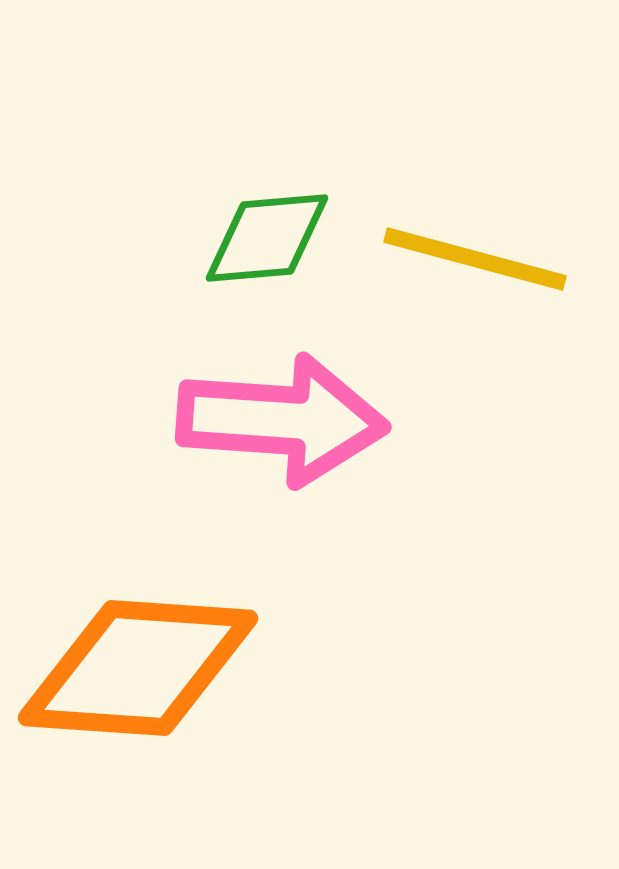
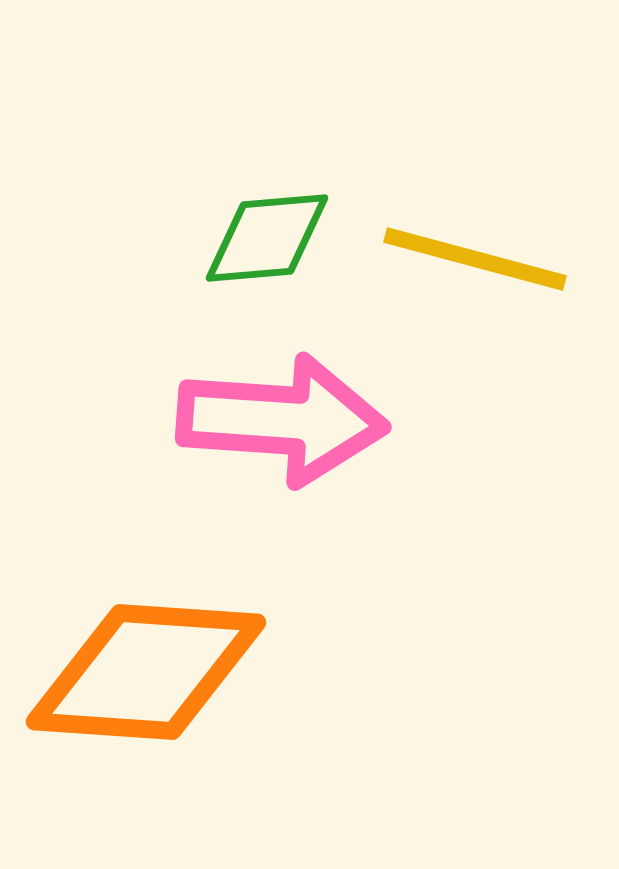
orange diamond: moved 8 px right, 4 px down
